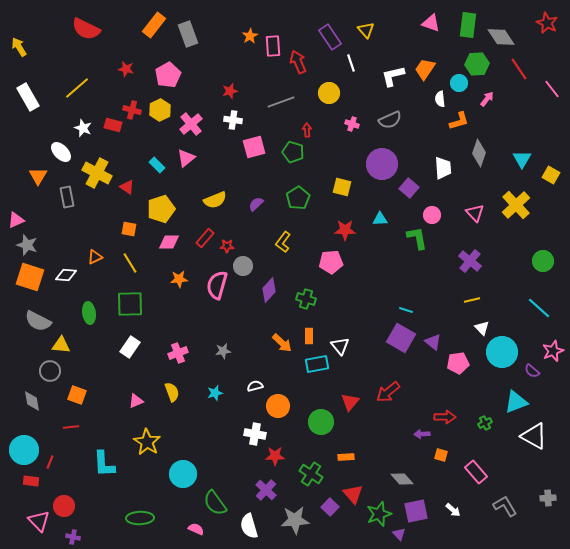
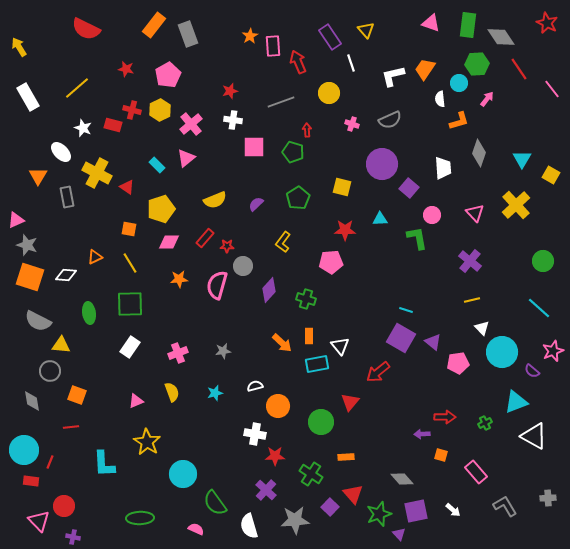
pink square at (254, 147): rotated 15 degrees clockwise
red arrow at (388, 392): moved 10 px left, 20 px up
